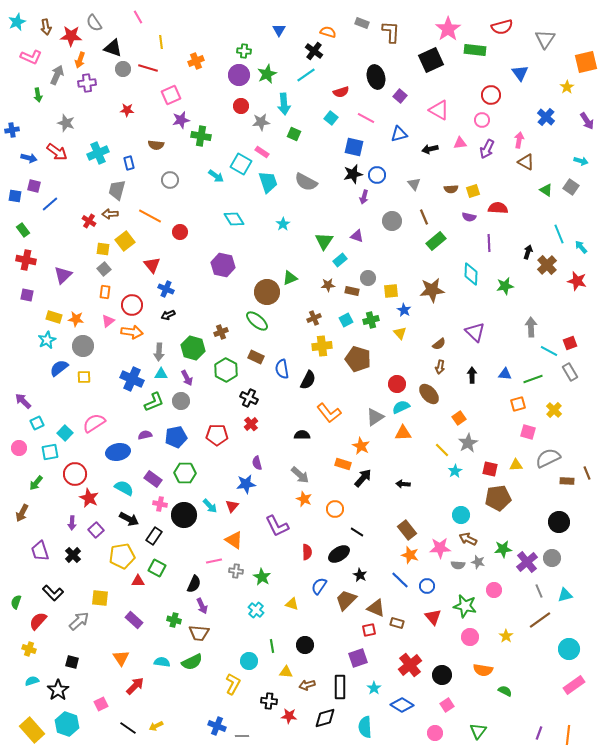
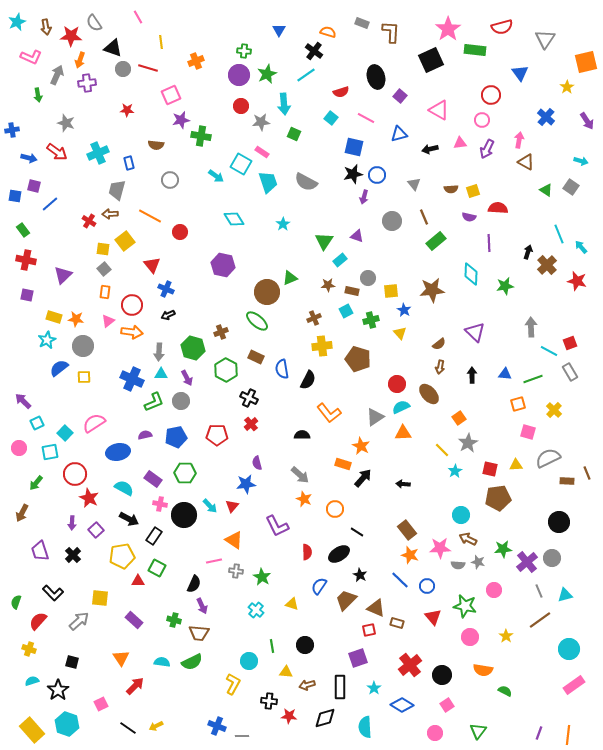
cyan square at (346, 320): moved 9 px up
